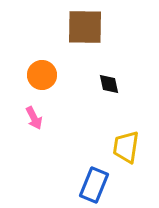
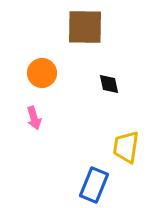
orange circle: moved 2 px up
pink arrow: rotated 10 degrees clockwise
